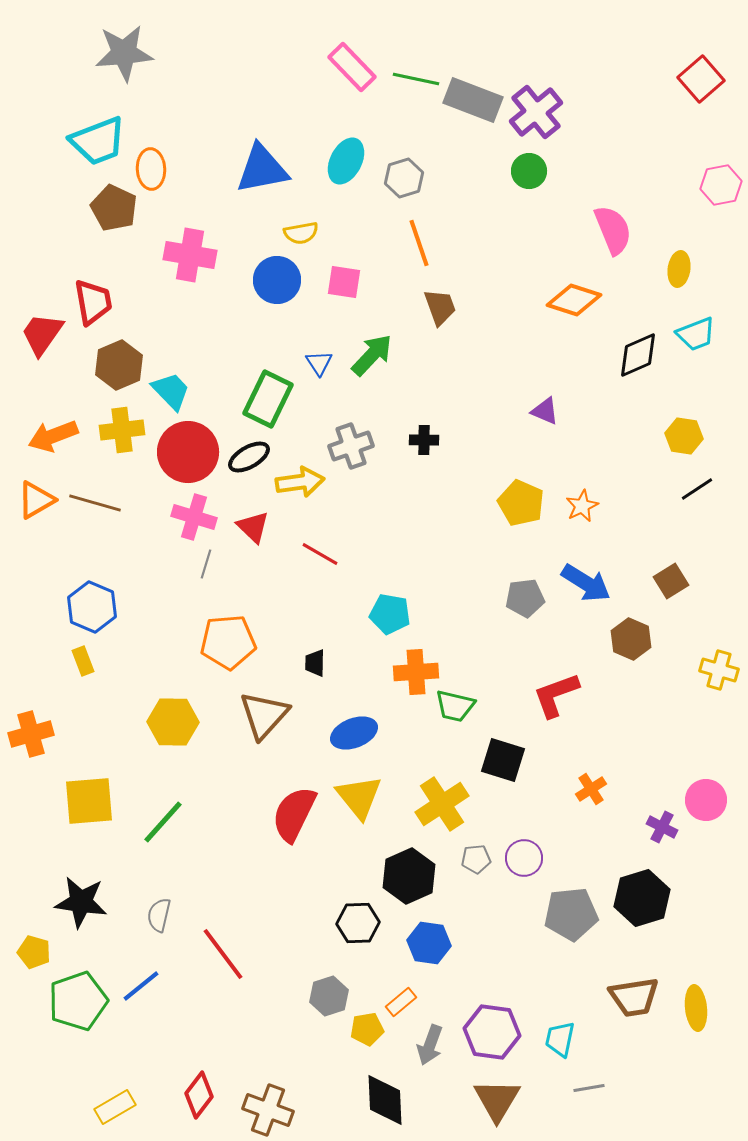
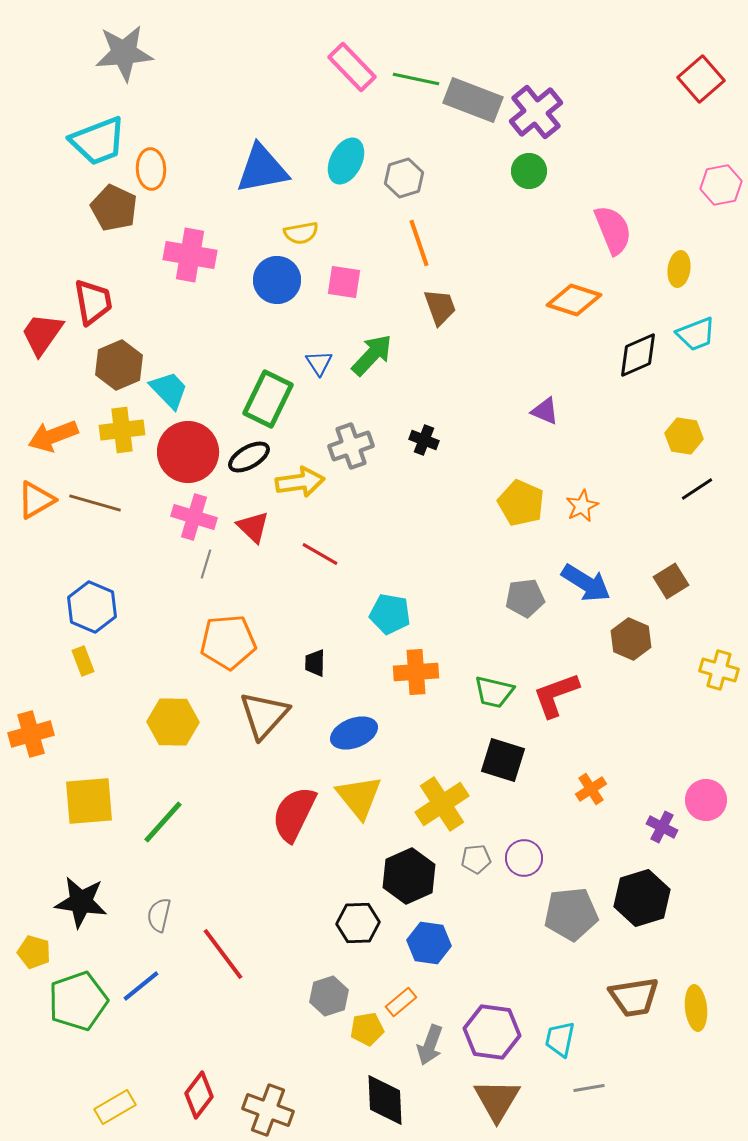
cyan trapezoid at (171, 391): moved 2 px left, 1 px up
black cross at (424, 440): rotated 20 degrees clockwise
green trapezoid at (455, 706): moved 39 px right, 14 px up
